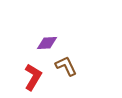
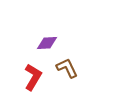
brown L-shape: moved 1 px right, 2 px down
